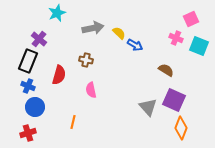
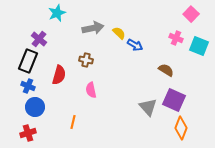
pink square: moved 5 px up; rotated 21 degrees counterclockwise
